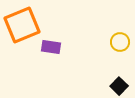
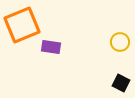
black square: moved 2 px right, 3 px up; rotated 18 degrees counterclockwise
